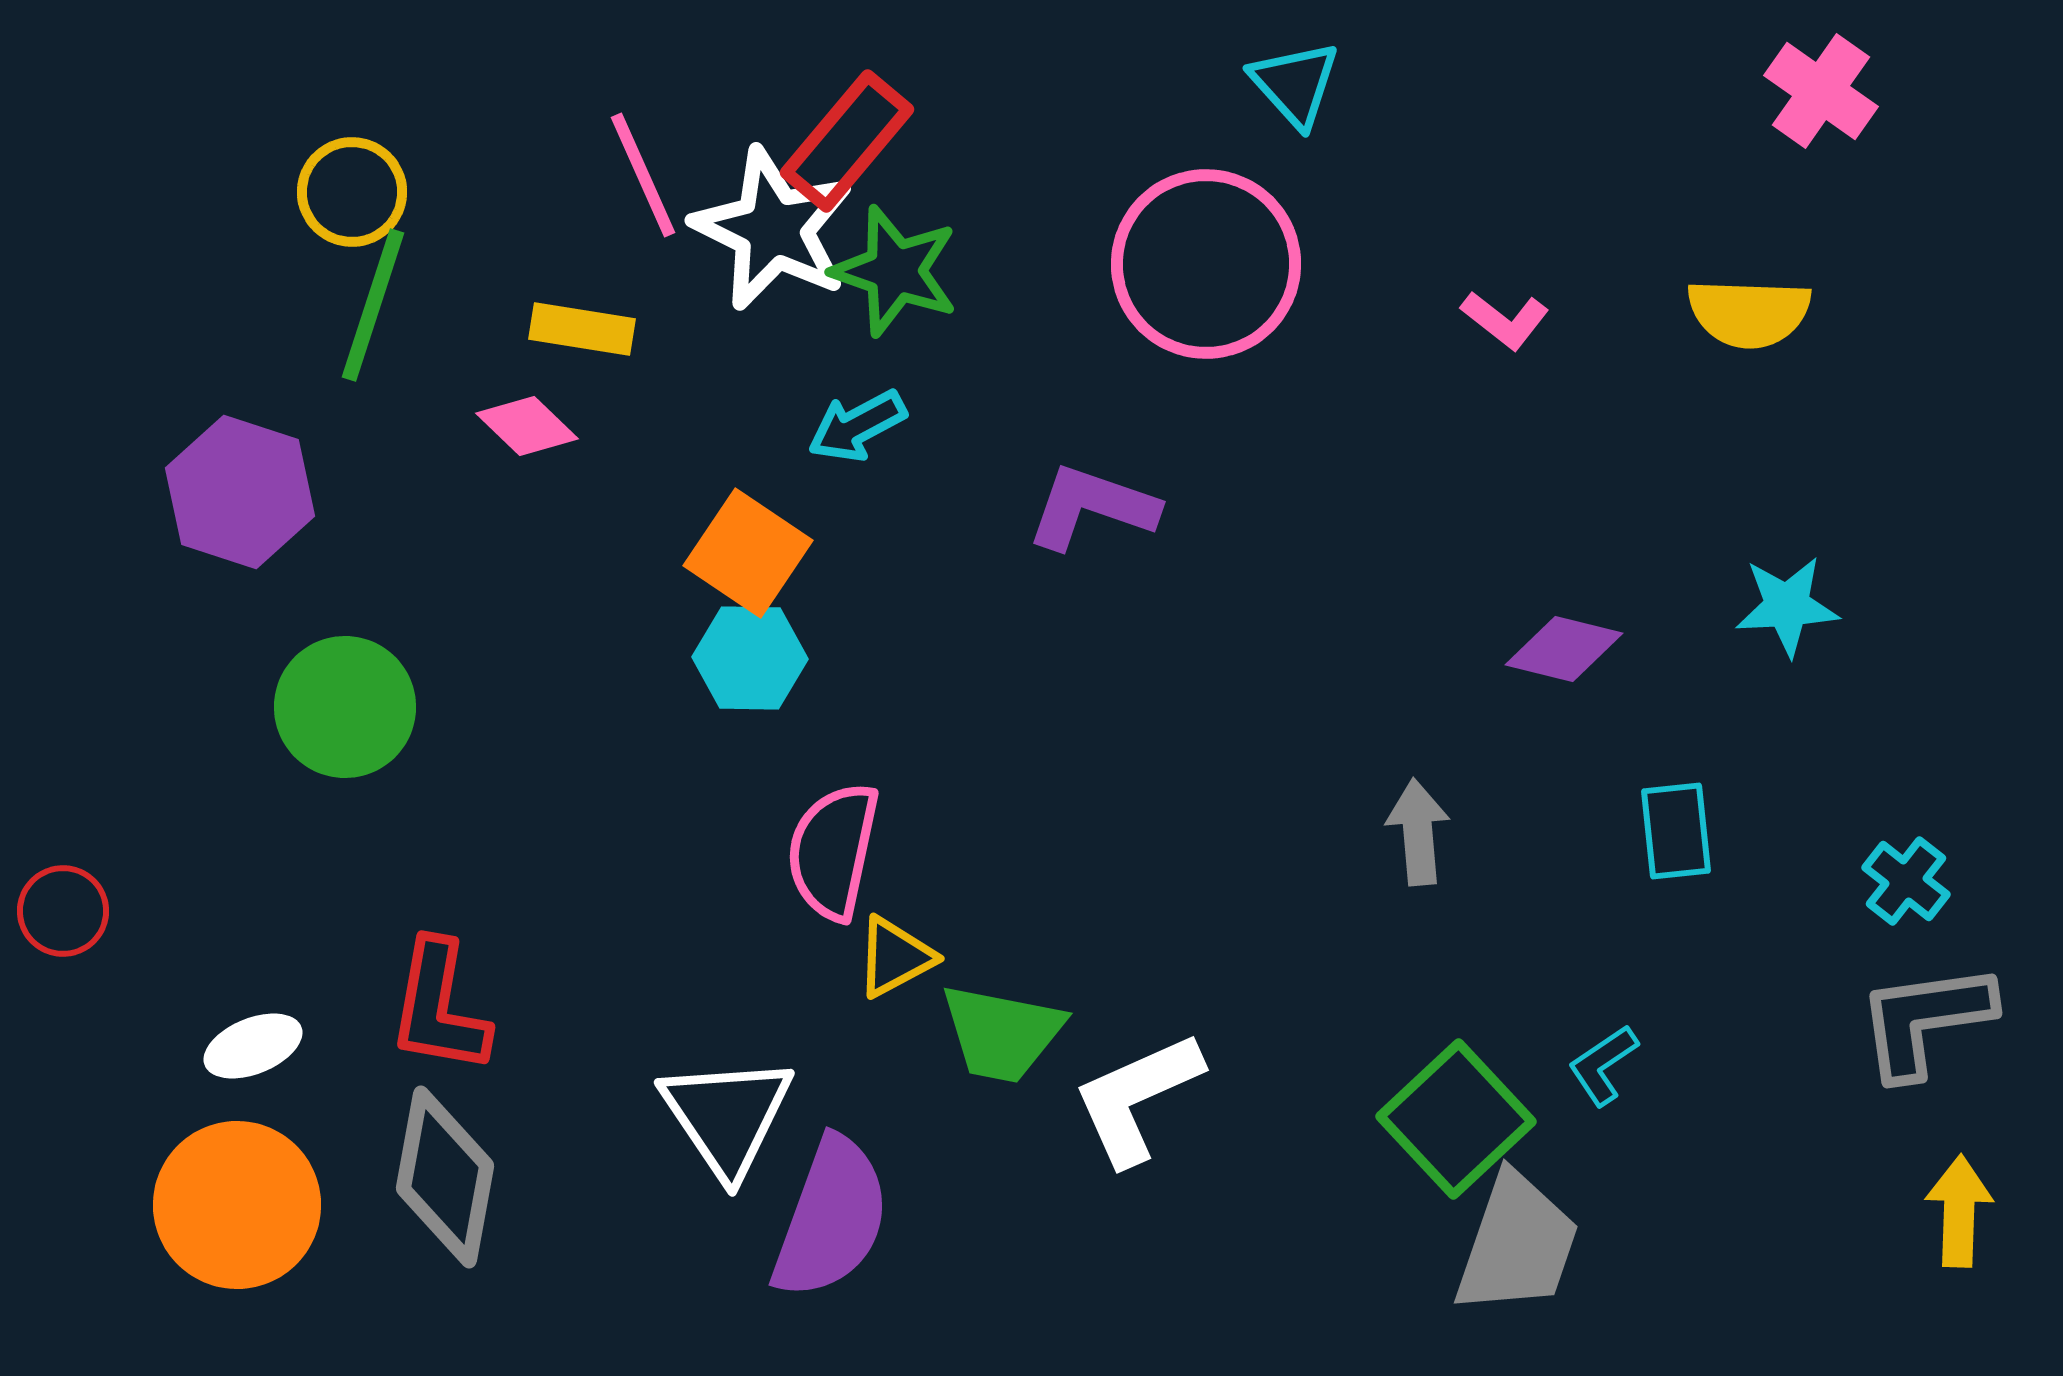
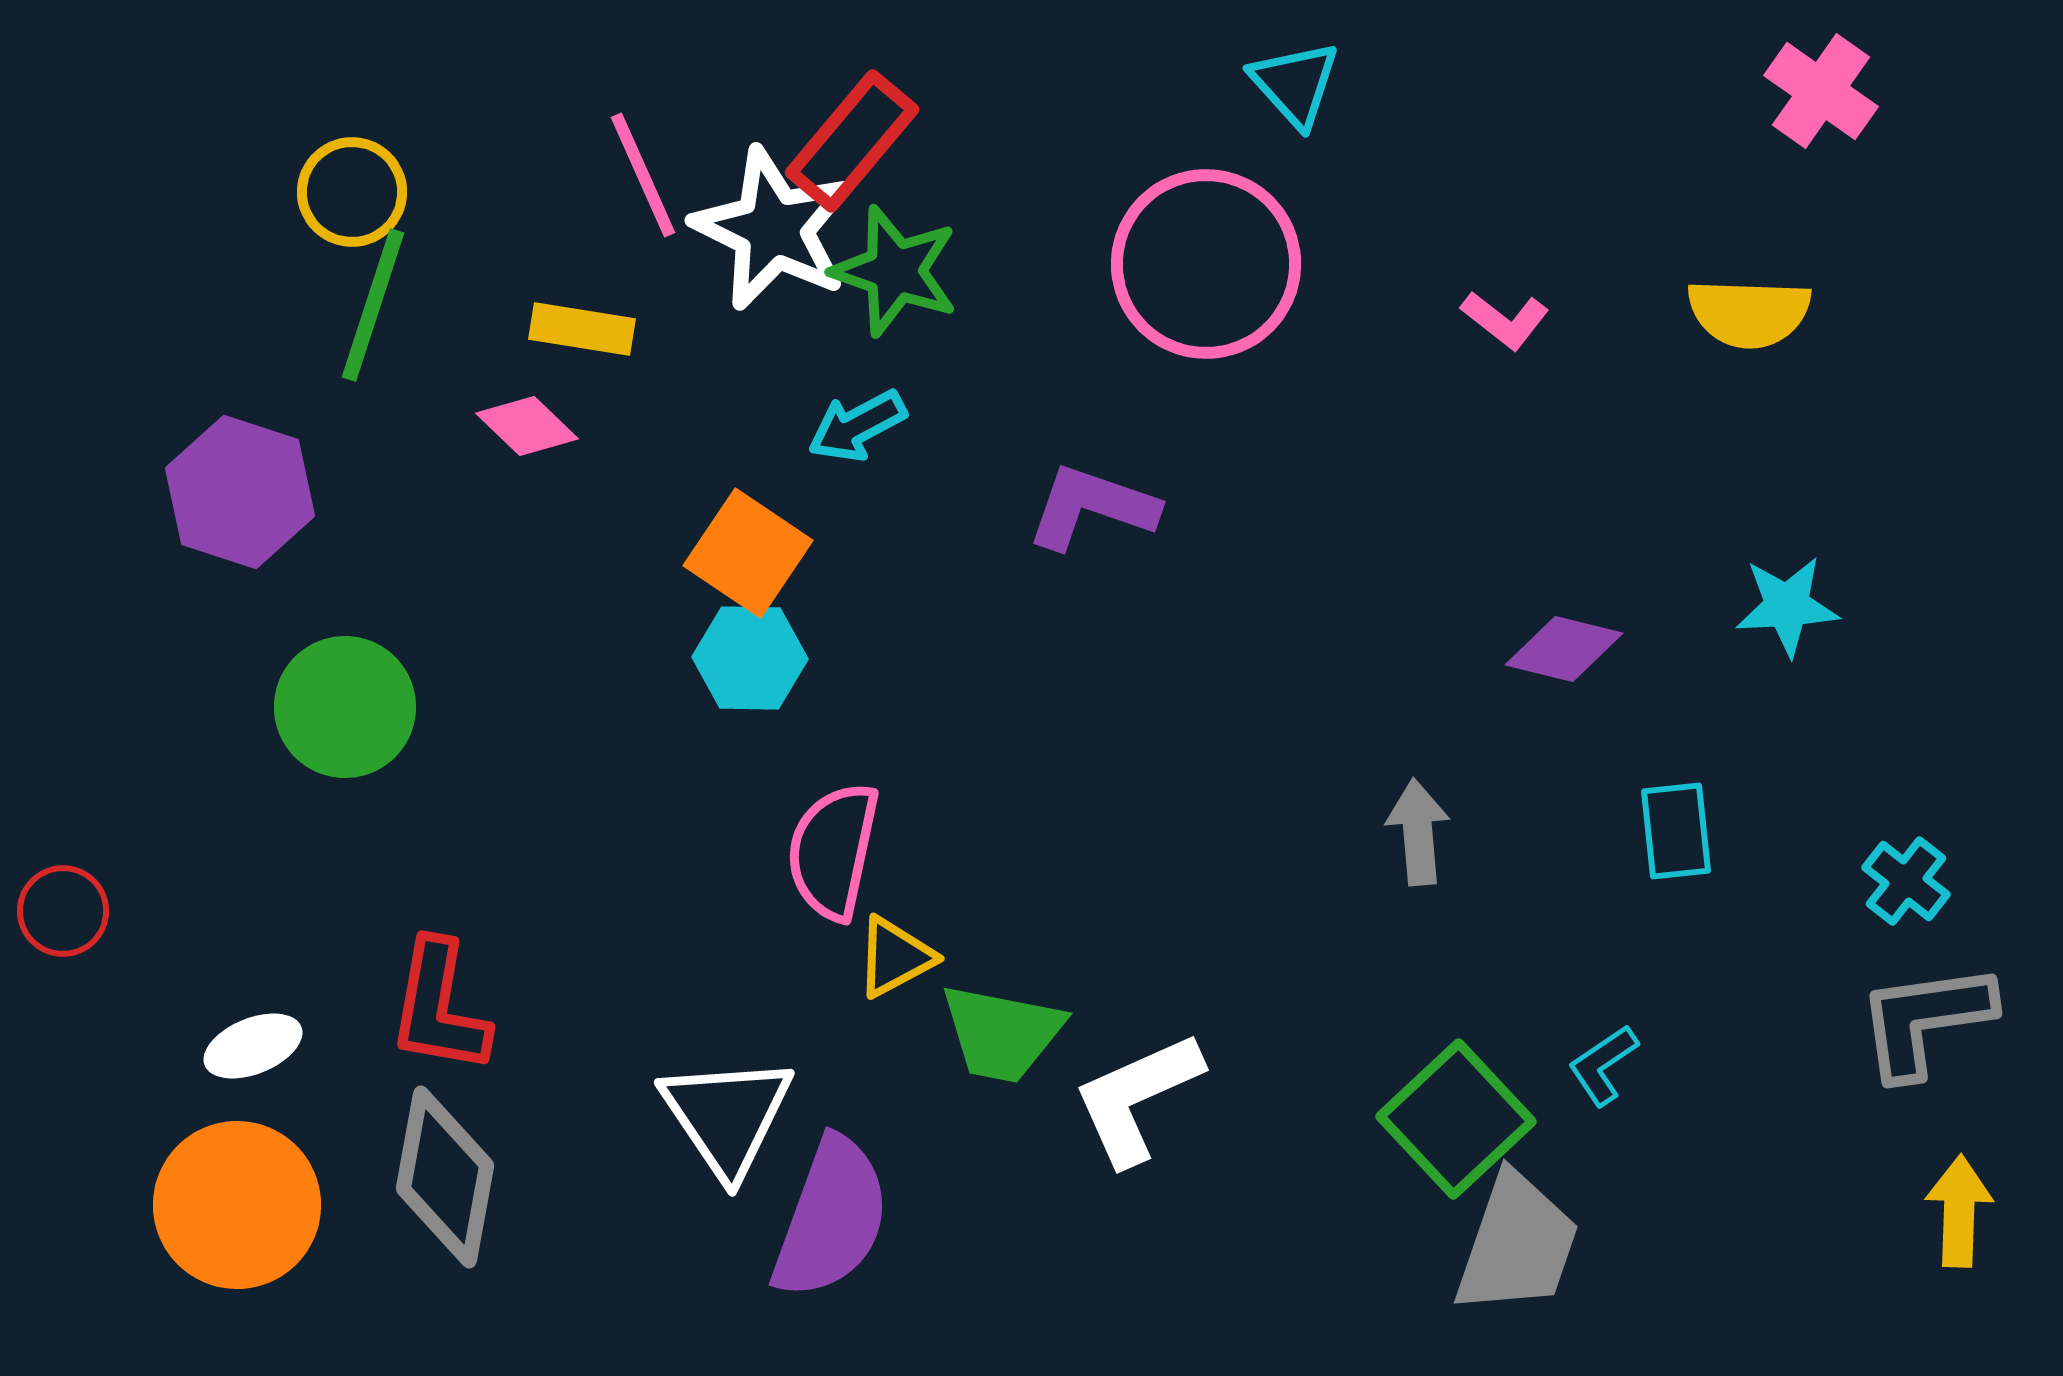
red rectangle: moved 5 px right
